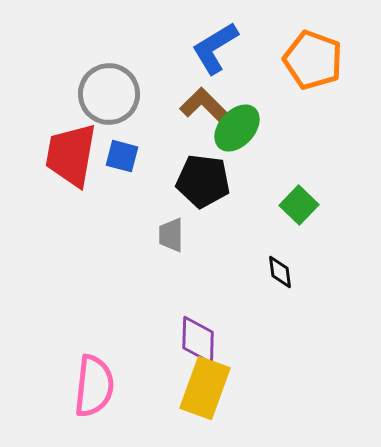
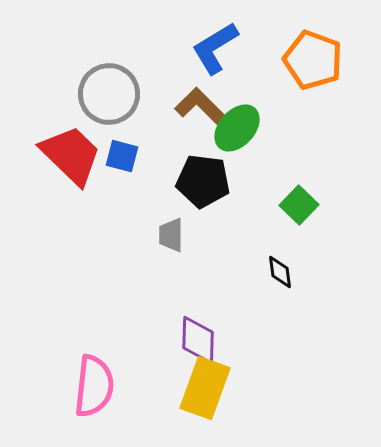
brown L-shape: moved 5 px left
red trapezoid: rotated 124 degrees clockwise
